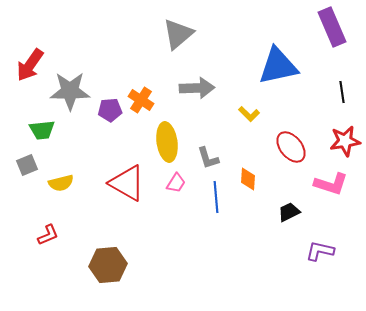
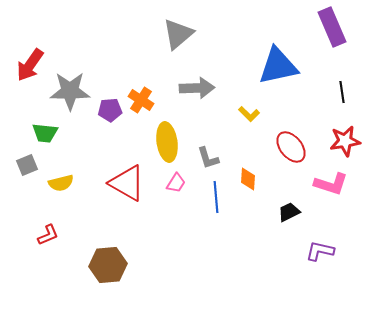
green trapezoid: moved 3 px right, 3 px down; rotated 12 degrees clockwise
